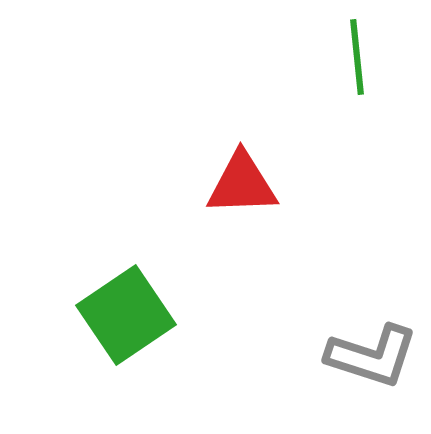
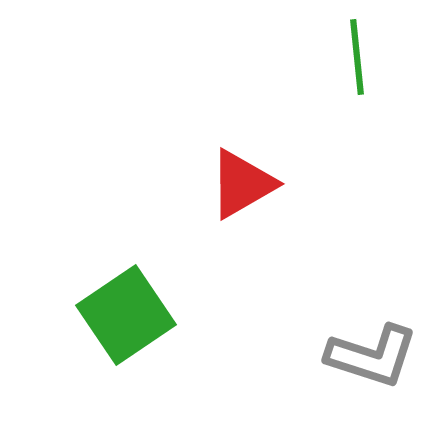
red triangle: rotated 28 degrees counterclockwise
